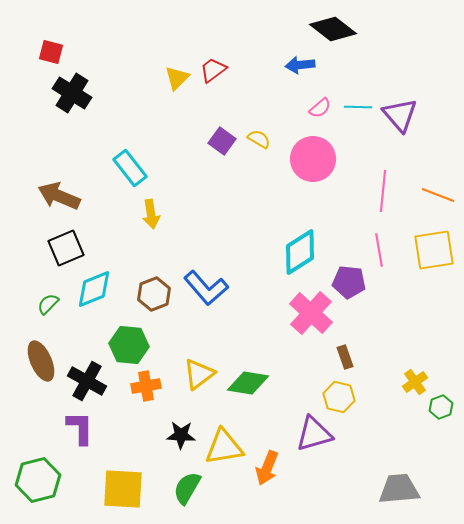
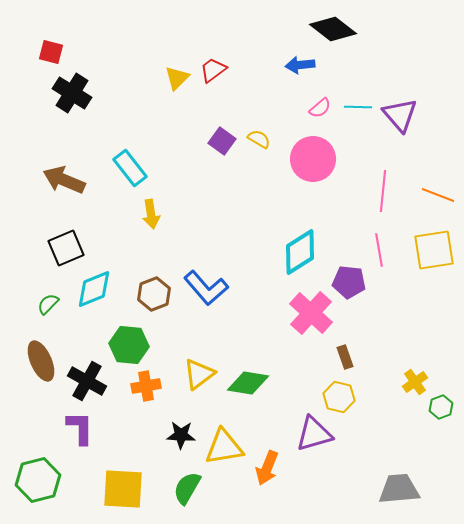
brown arrow at (59, 196): moved 5 px right, 16 px up
